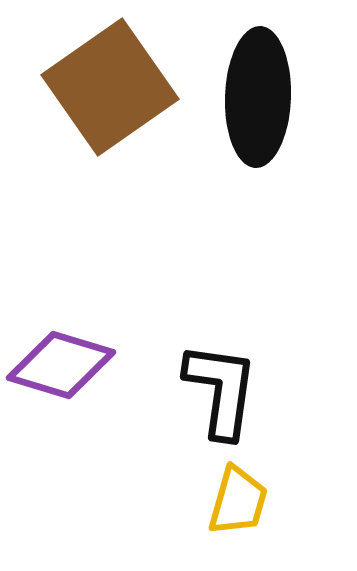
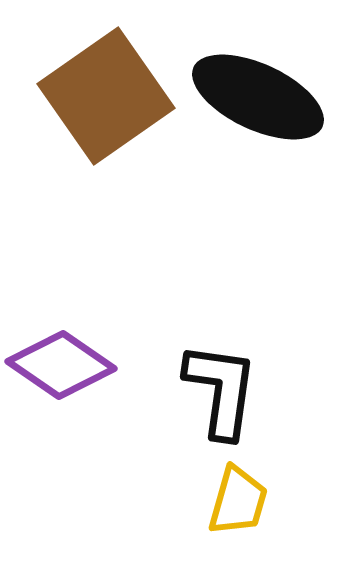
brown square: moved 4 px left, 9 px down
black ellipse: rotated 67 degrees counterclockwise
purple diamond: rotated 18 degrees clockwise
